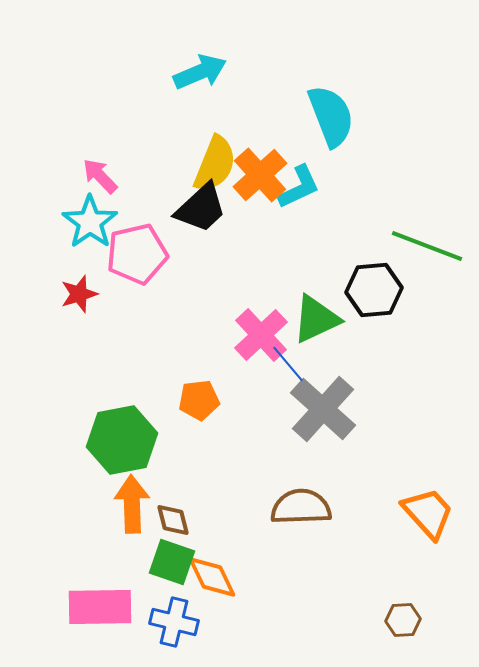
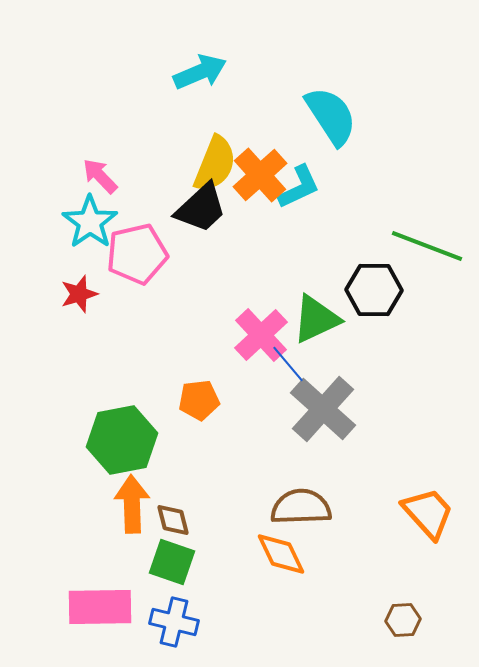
cyan semicircle: rotated 12 degrees counterclockwise
black hexagon: rotated 6 degrees clockwise
orange diamond: moved 69 px right, 23 px up
